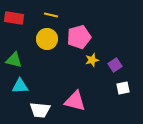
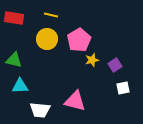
pink pentagon: moved 3 px down; rotated 15 degrees counterclockwise
